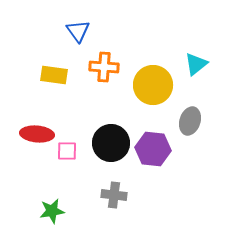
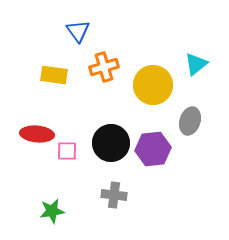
orange cross: rotated 20 degrees counterclockwise
purple hexagon: rotated 12 degrees counterclockwise
